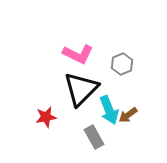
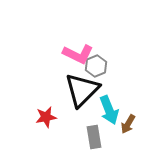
gray hexagon: moved 26 px left, 2 px down
black triangle: moved 1 px right, 1 px down
brown arrow: moved 9 px down; rotated 24 degrees counterclockwise
gray rectangle: rotated 20 degrees clockwise
